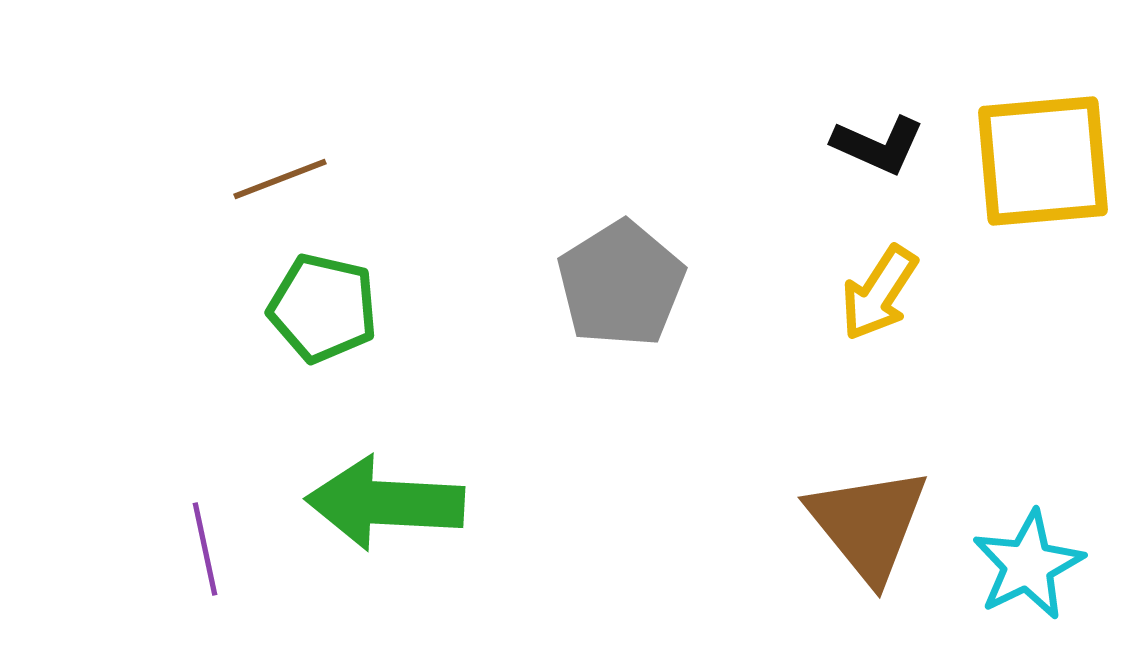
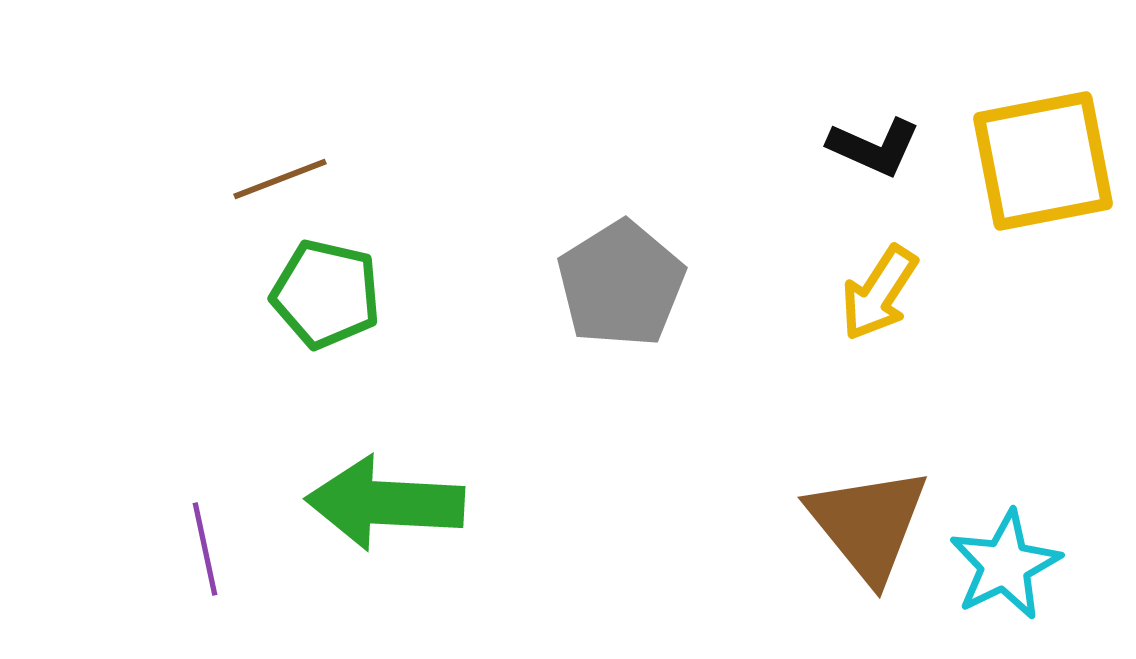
black L-shape: moved 4 px left, 2 px down
yellow square: rotated 6 degrees counterclockwise
green pentagon: moved 3 px right, 14 px up
cyan star: moved 23 px left
